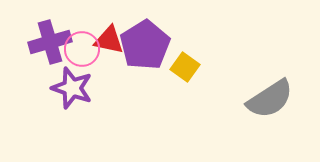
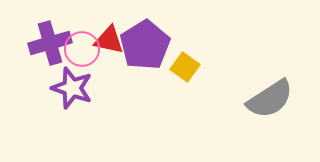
purple cross: moved 1 px down
